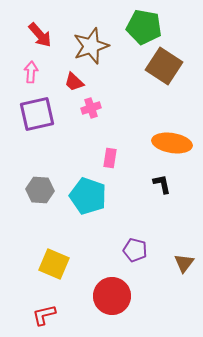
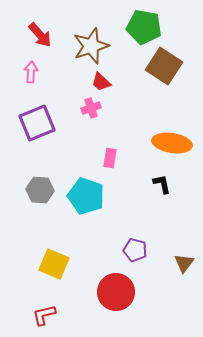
red trapezoid: moved 27 px right
purple square: moved 9 px down; rotated 9 degrees counterclockwise
cyan pentagon: moved 2 px left
red circle: moved 4 px right, 4 px up
